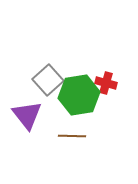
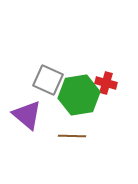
gray square: rotated 24 degrees counterclockwise
purple triangle: rotated 12 degrees counterclockwise
